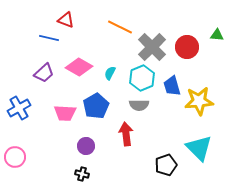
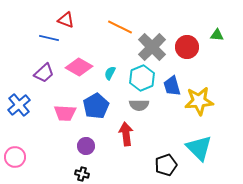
blue cross: moved 3 px up; rotated 10 degrees counterclockwise
